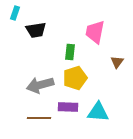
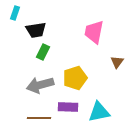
pink trapezoid: moved 1 px left
green rectangle: moved 27 px left; rotated 21 degrees clockwise
cyan triangle: moved 1 px right; rotated 15 degrees counterclockwise
